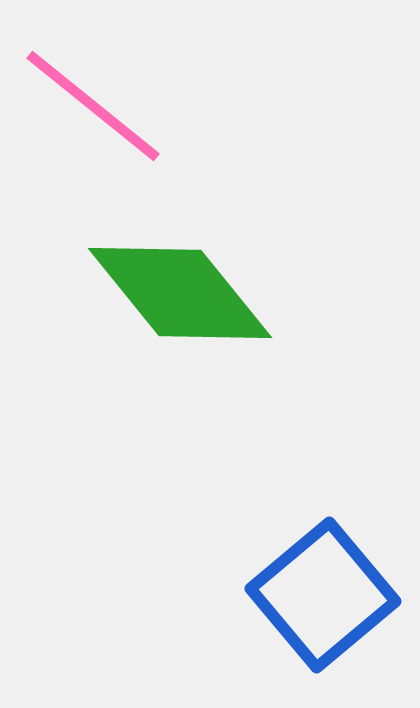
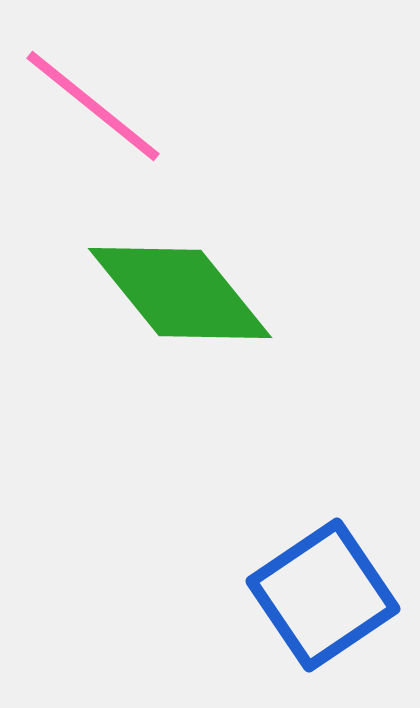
blue square: rotated 6 degrees clockwise
